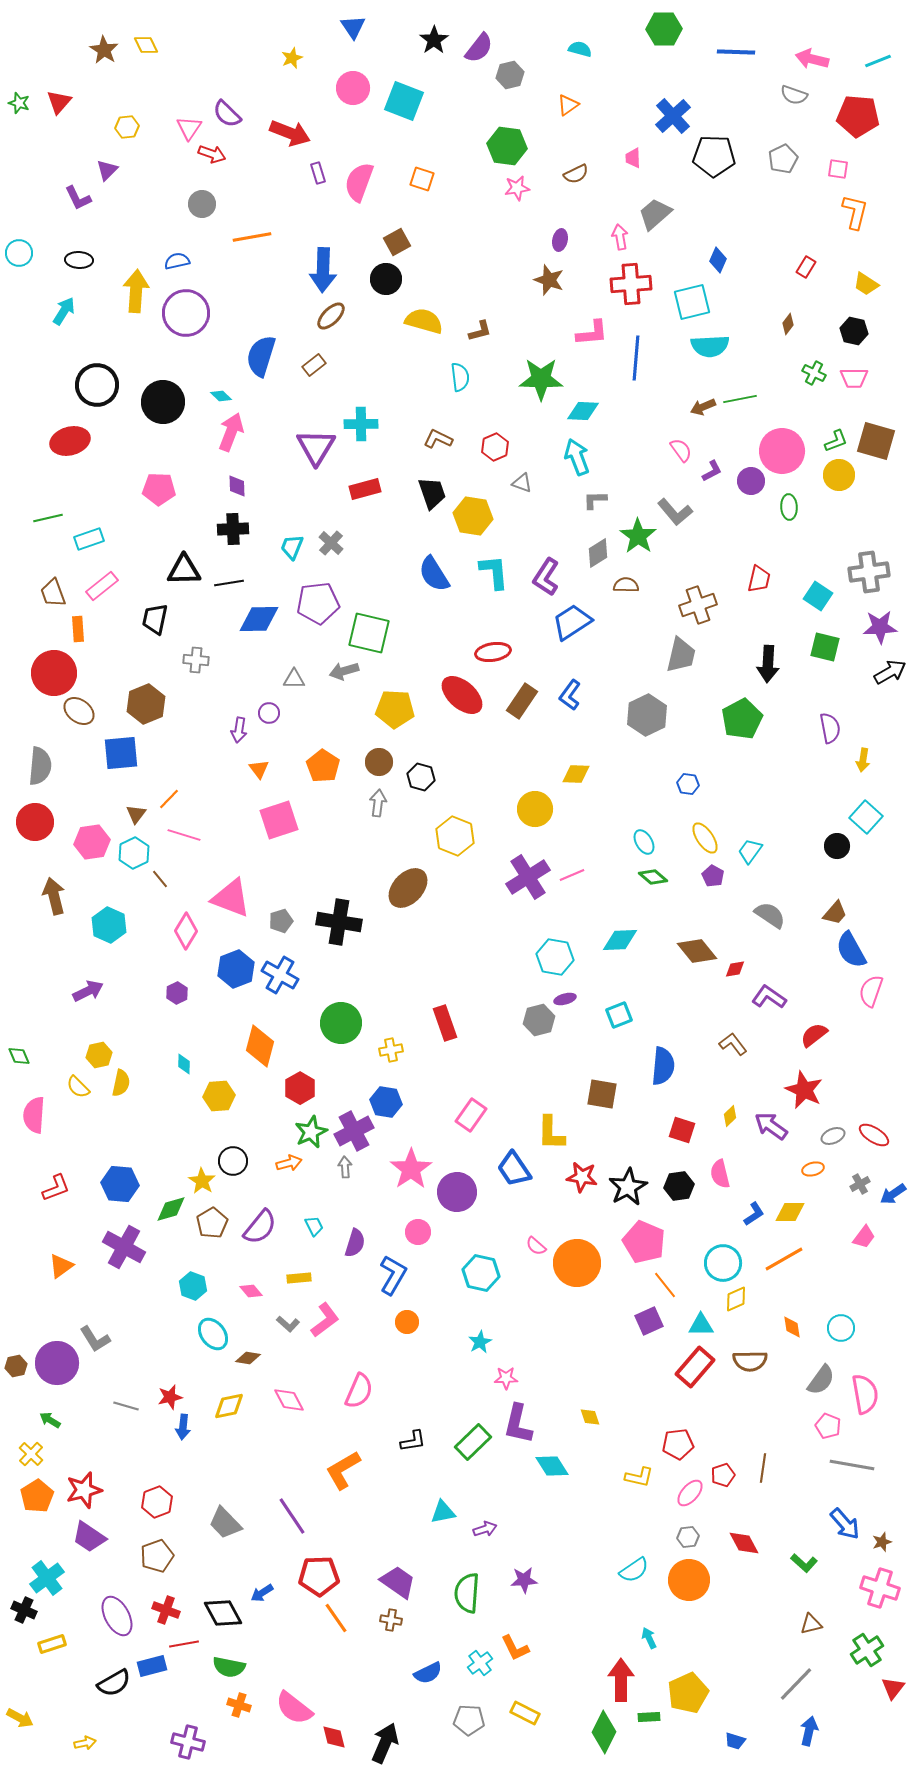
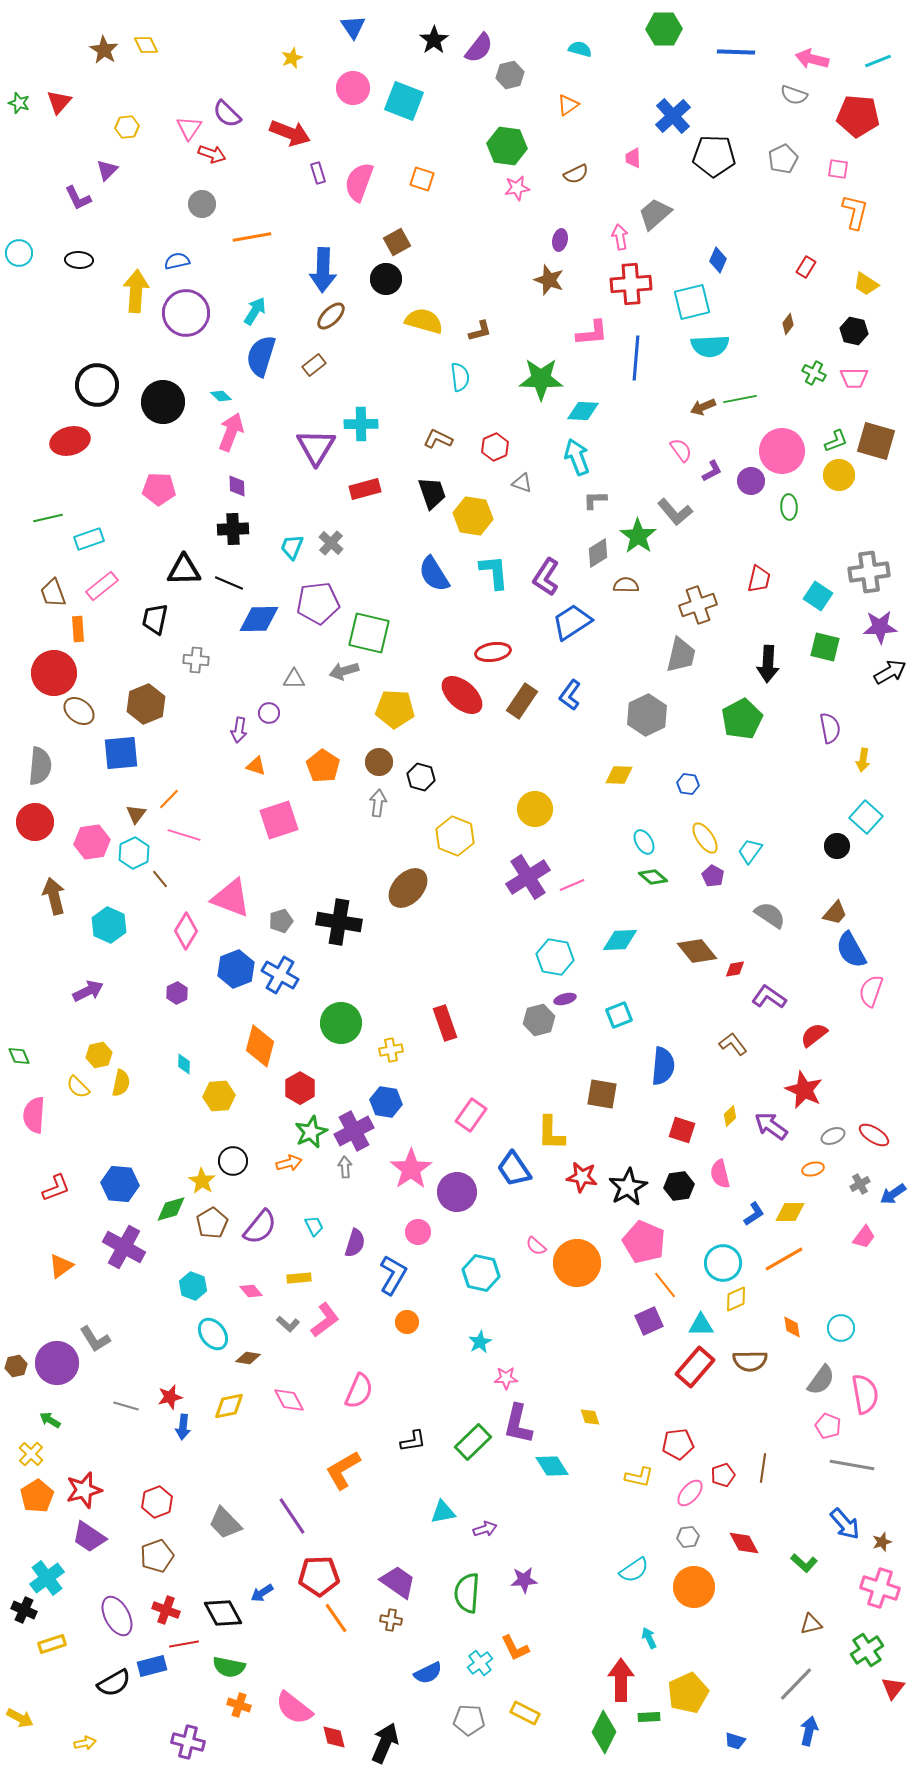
cyan arrow at (64, 311): moved 191 px right
black line at (229, 583): rotated 32 degrees clockwise
orange triangle at (259, 769): moved 3 px left, 3 px up; rotated 35 degrees counterclockwise
yellow diamond at (576, 774): moved 43 px right, 1 px down
pink line at (572, 875): moved 10 px down
orange circle at (689, 1580): moved 5 px right, 7 px down
